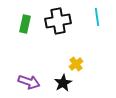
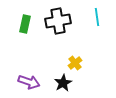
yellow cross: moved 1 px left, 1 px up
